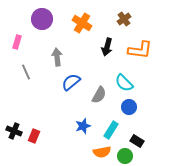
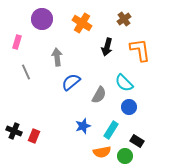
orange L-shape: rotated 105 degrees counterclockwise
